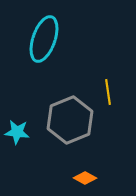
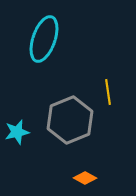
cyan star: rotated 20 degrees counterclockwise
